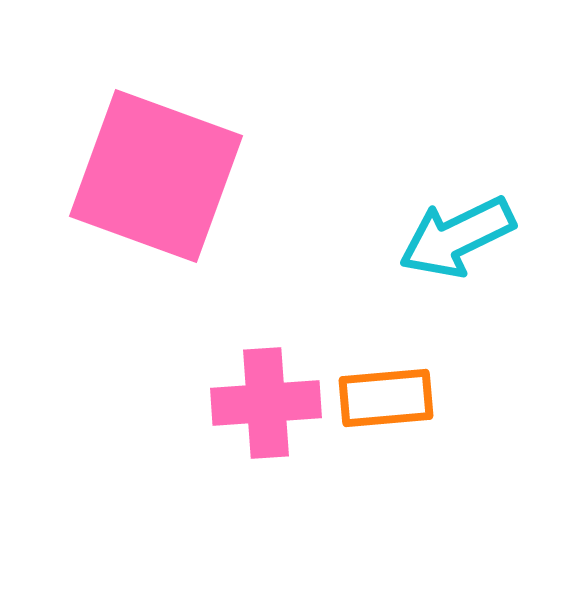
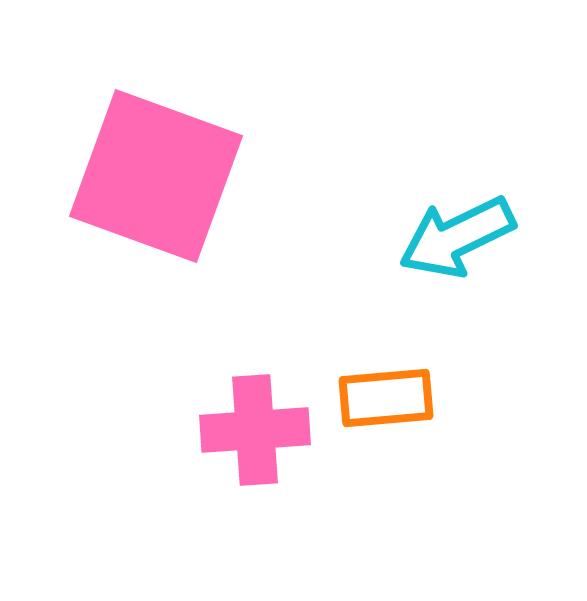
pink cross: moved 11 px left, 27 px down
